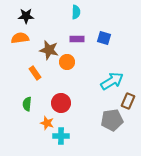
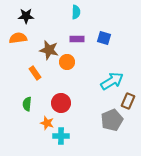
orange semicircle: moved 2 px left
gray pentagon: rotated 15 degrees counterclockwise
